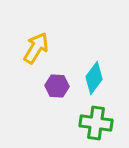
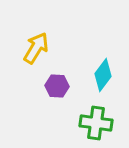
cyan diamond: moved 9 px right, 3 px up
